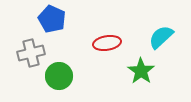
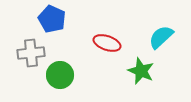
red ellipse: rotated 28 degrees clockwise
gray cross: rotated 8 degrees clockwise
green star: rotated 12 degrees counterclockwise
green circle: moved 1 px right, 1 px up
